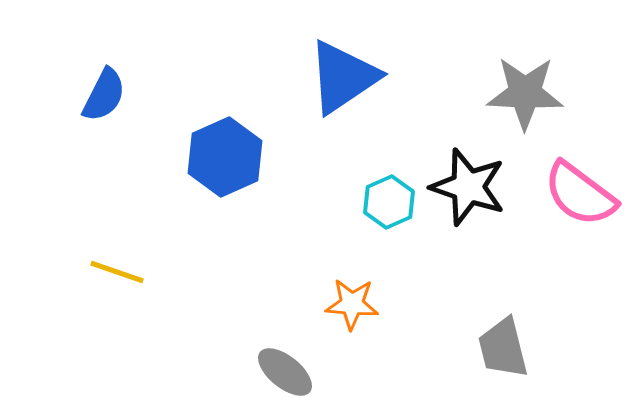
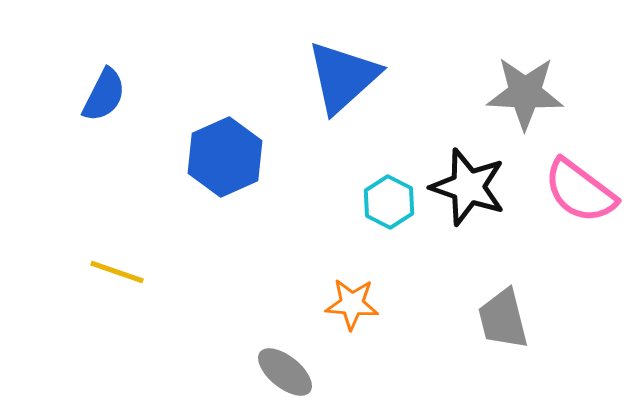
blue triangle: rotated 8 degrees counterclockwise
pink semicircle: moved 3 px up
cyan hexagon: rotated 9 degrees counterclockwise
gray trapezoid: moved 29 px up
